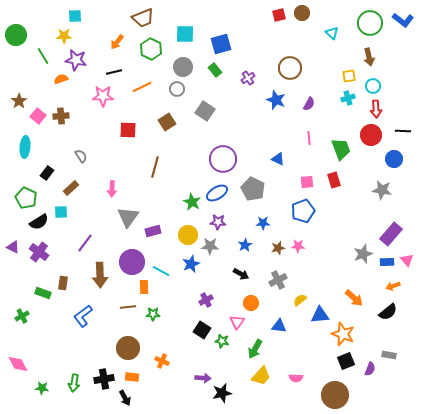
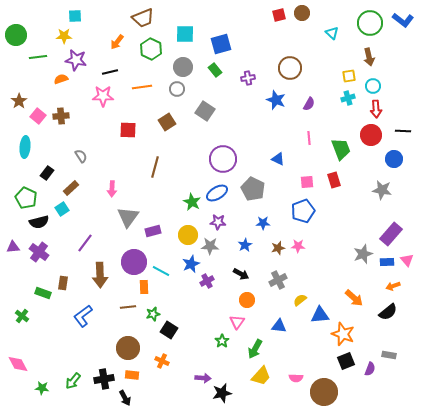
green line at (43, 56): moved 5 px left, 1 px down; rotated 66 degrees counterclockwise
black line at (114, 72): moved 4 px left
purple cross at (248, 78): rotated 24 degrees clockwise
orange line at (142, 87): rotated 18 degrees clockwise
cyan square at (61, 212): moved 1 px right, 3 px up; rotated 32 degrees counterclockwise
black semicircle at (39, 222): rotated 18 degrees clockwise
purple triangle at (13, 247): rotated 32 degrees counterclockwise
purple circle at (132, 262): moved 2 px right
purple cross at (206, 300): moved 1 px right, 19 px up
orange circle at (251, 303): moved 4 px left, 3 px up
green star at (153, 314): rotated 16 degrees counterclockwise
green cross at (22, 316): rotated 24 degrees counterclockwise
black square at (202, 330): moved 33 px left
green star at (222, 341): rotated 24 degrees clockwise
orange rectangle at (132, 377): moved 2 px up
green arrow at (74, 383): moved 1 px left, 2 px up; rotated 30 degrees clockwise
brown circle at (335, 395): moved 11 px left, 3 px up
